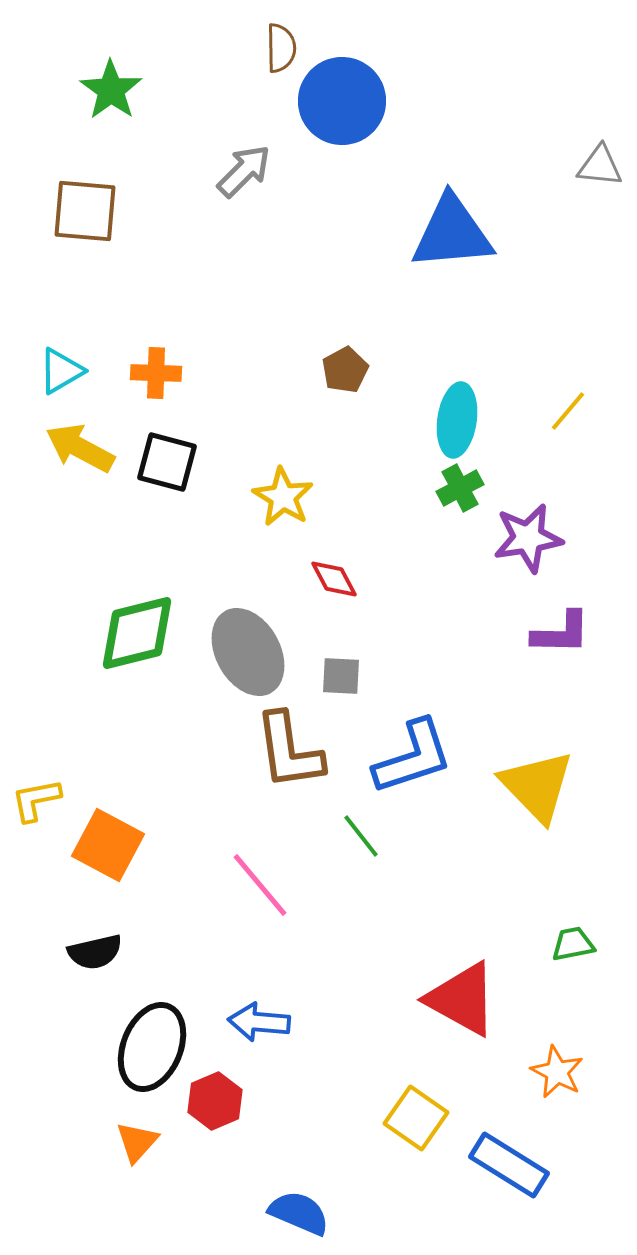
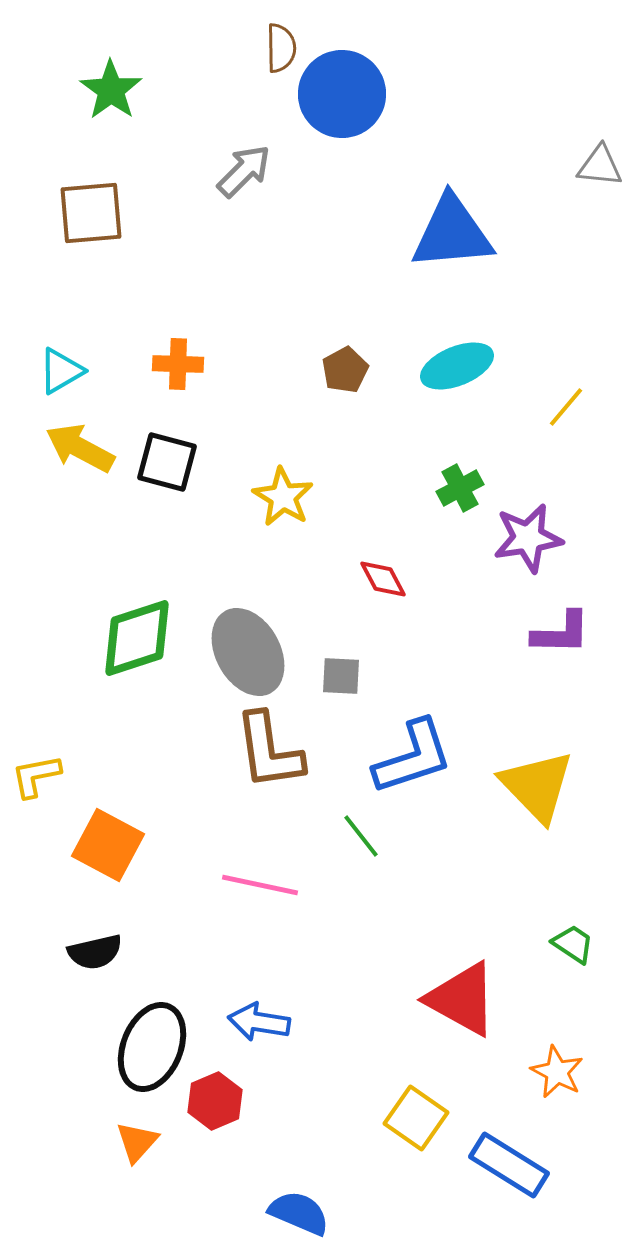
blue circle: moved 7 px up
brown square: moved 6 px right, 2 px down; rotated 10 degrees counterclockwise
orange cross: moved 22 px right, 9 px up
yellow line: moved 2 px left, 4 px up
cyan ellipse: moved 54 px up; rotated 60 degrees clockwise
red diamond: moved 49 px right
green diamond: moved 5 px down; rotated 4 degrees counterclockwise
brown L-shape: moved 20 px left
yellow L-shape: moved 24 px up
pink line: rotated 38 degrees counterclockwise
green trapezoid: rotated 45 degrees clockwise
blue arrow: rotated 4 degrees clockwise
